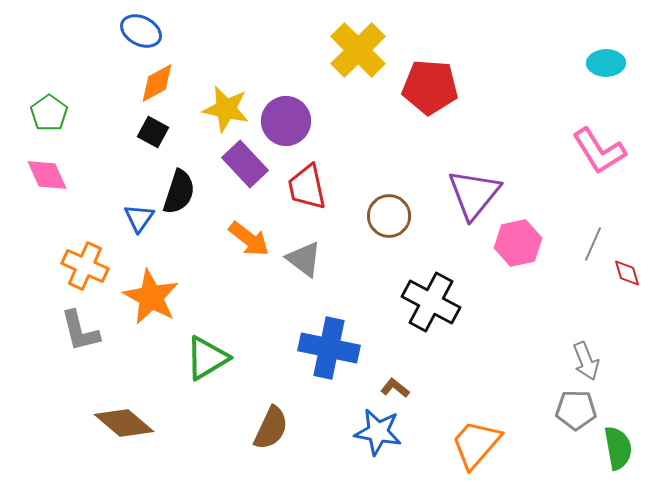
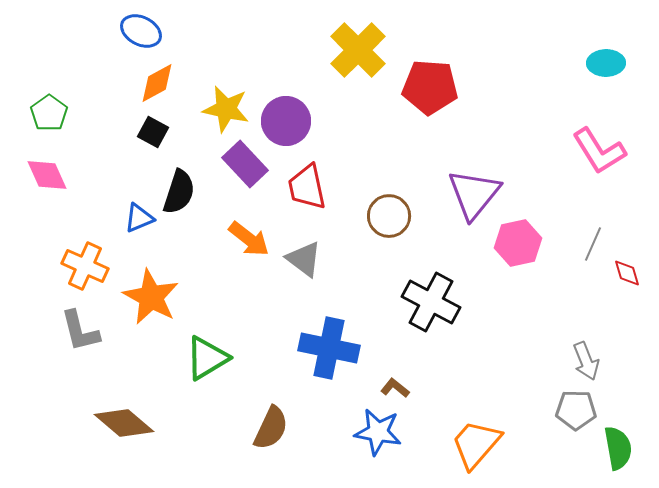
blue triangle: rotated 32 degrees clockwise
